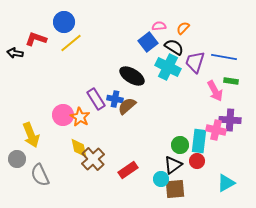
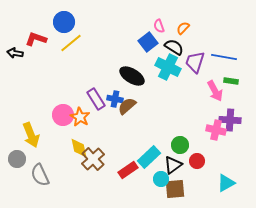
pink semicircle: rotated 104 degrees counterclockwise
cyan rectangle: moved 50 px left, 16 px down; rotated 40 degrees clockwise
